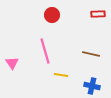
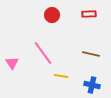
red rectangle: moved 9 px left
pink line: moved 2 px left, 2 px down; rotated 20 degrees counterclockwise
yellow line: moved 1 px down
blue cross: moved 1 px up
